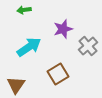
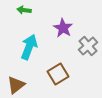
green arrow: rotated 16 degrees clockwise
purple star: moved 1 px up; rotated 24 degrees counterclockwise
cyan arrow: rotated 35 degrees counterclockwise
brown triangle: rotated 18 degrees clockwise
